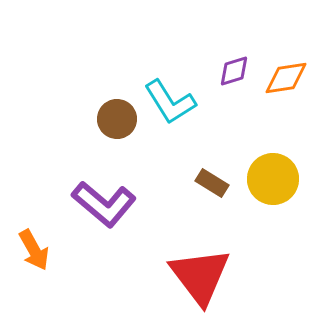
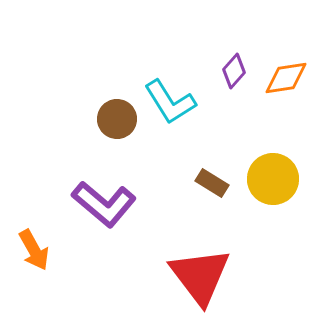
purple diamond: rotated 32 degrees counterclockwise
